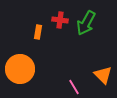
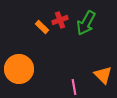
red cross: rotated 28 degrees counterclockwise
orange rectangle: moved 4 px right, 5 px up; rotated 56 degrees counterclockwise
orange circle: moved 1 px left
pink line: rotated 21 degrees clockwise
